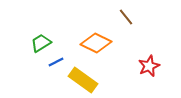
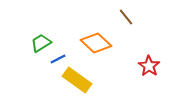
orange diamond: rotated 16 degrees clockwise
blue line: moved 2 px right, 3 px up
red star: rotated 15 degrees counterclockwise
yellow rectangle: moved 6 px left
